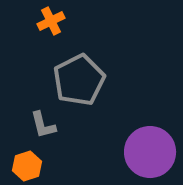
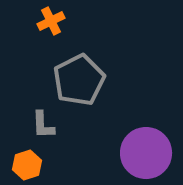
gray L-shape: rotated 12 degrees clockwise
purple circle: moved 4 px left, 1 px down
orange hexagon: moved 1 px up
